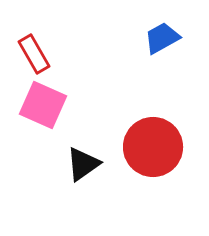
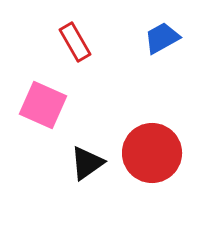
red rectangle: moved 41 px right, 12 px up
red circle: moved 1 px left, 6 px down
black triangle: moved 4 px right, 1 px up
